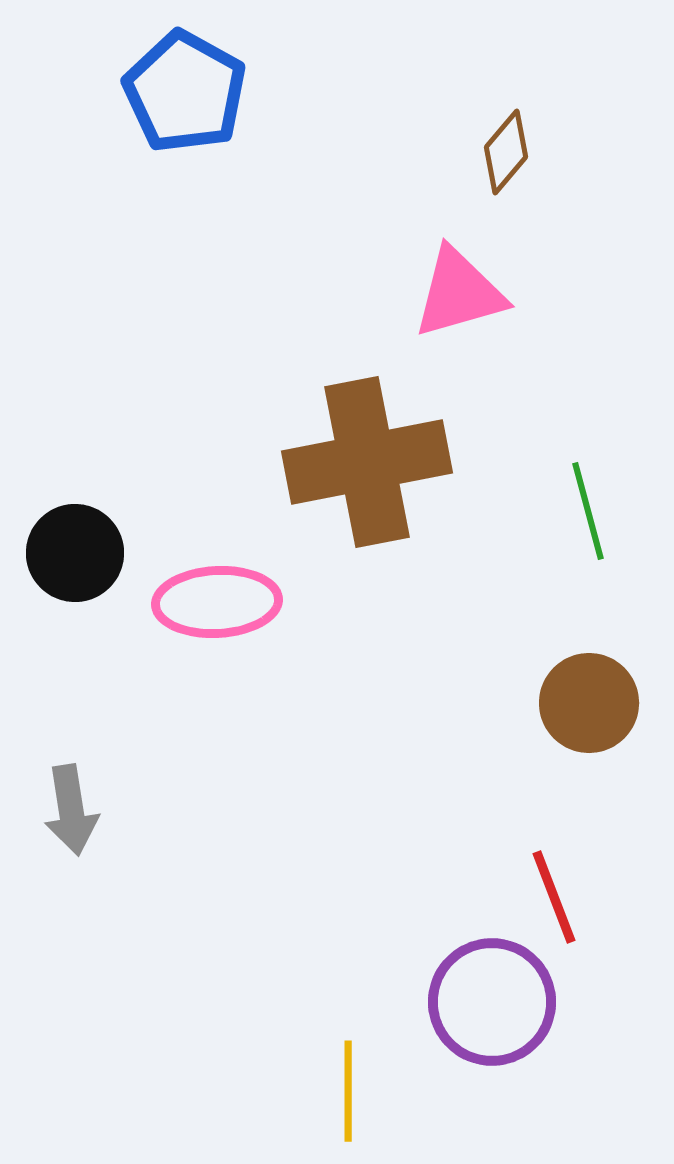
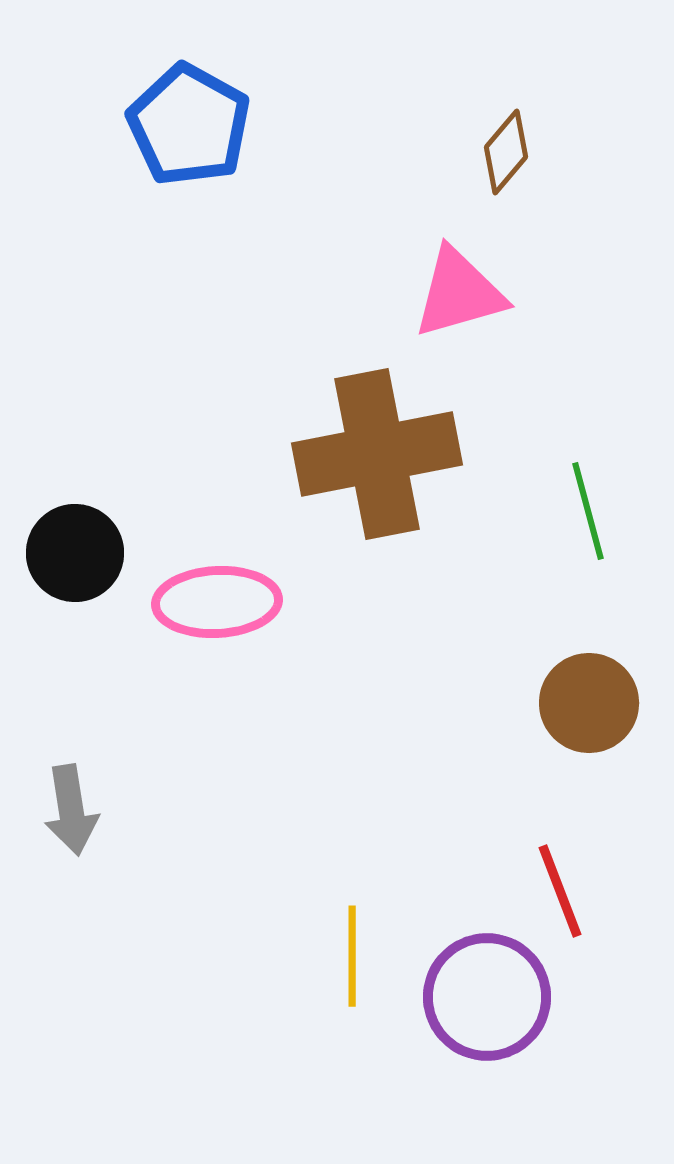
blue pentagon: moved 4 px right, 33 px down
brown cross: moved 10 px right, 8 px up
red line: moved 6 px right, 6 px up
purple circle: moved 5 px left, 5 px up
yellow line: moved 4 px right, 135 px up
